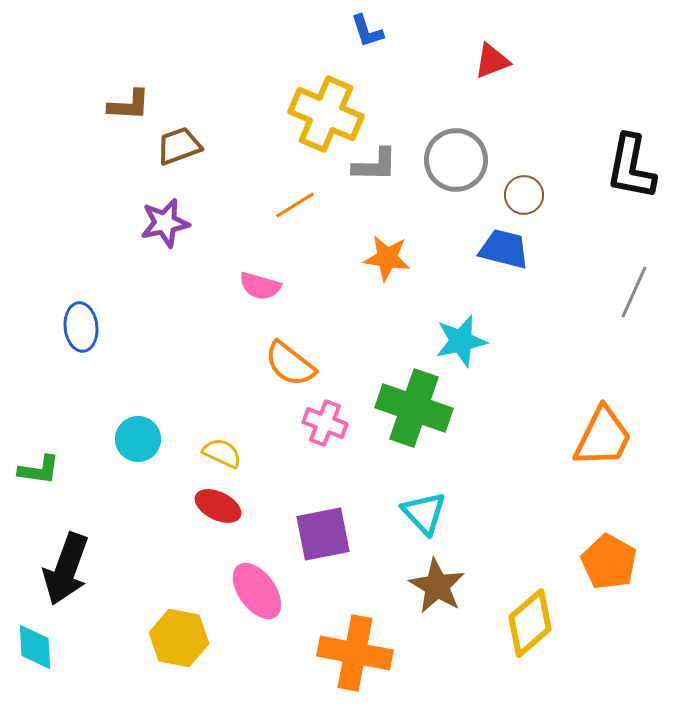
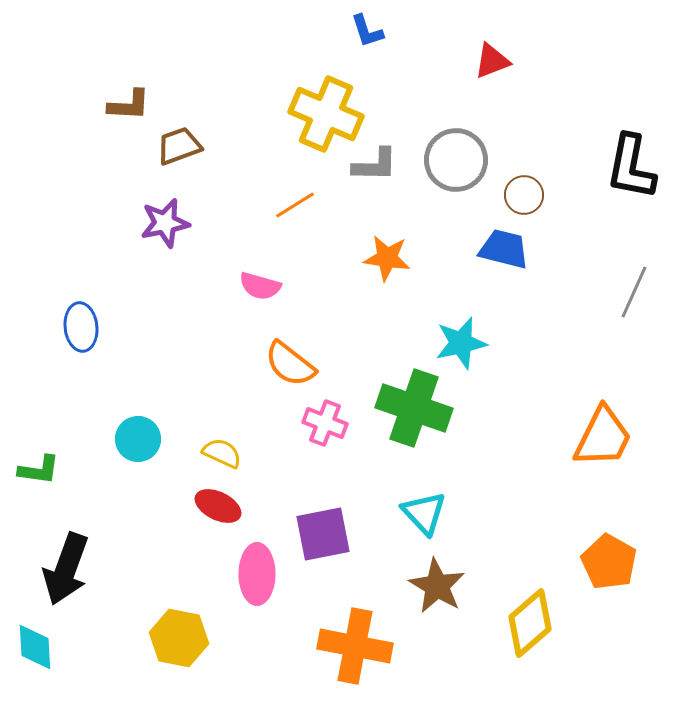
cyan star: moved 2 px down
pink ellipse: moved 17 px up; rotated 36 degrees clockwise
orange cross: moved 7 px up
